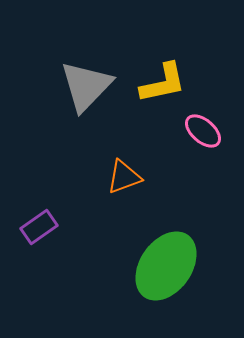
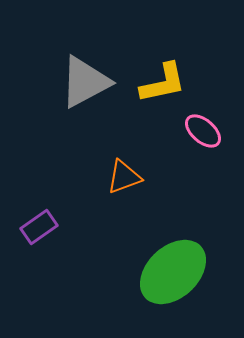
gray triangle: moved 1 px left, 4 px up; rotated 18 degrees clockwise
green ellipse: moved 7 px right, 6 px down; rotated 12 degrees clockwise
